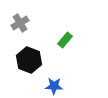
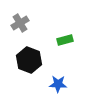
green rectangle: rotated 35 degrees clockwise
blue star: moved 4 px right, 2 px up
